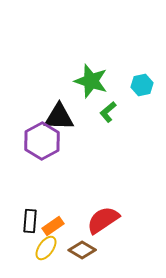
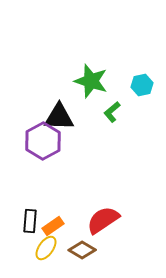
green L-shape: moved 4 px right
purple hexagon: moved 1 px right
